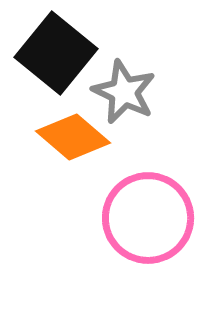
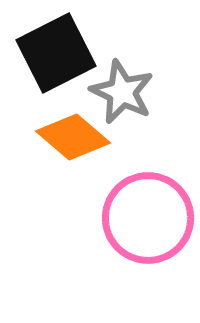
black square: rotated 24 degrees clockwise
gray star: moved 2 px left
